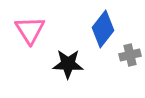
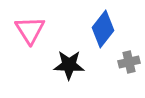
gray cross: moved 1 px left, 7 px down
black star: moved 1 px right, 1 px down
